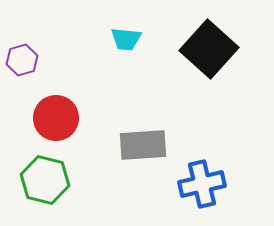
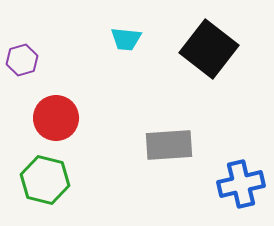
black square: rotated 4 degrees counterclockwise
gray rectangle: moved 26 px right
blue cross: moved 39 px right
